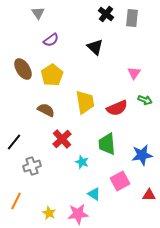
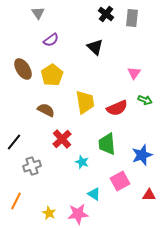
blue star: rotated 10 degrees counterclockwise
